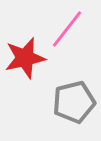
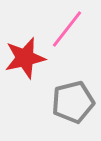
gray pentagon: moved 1 px left
